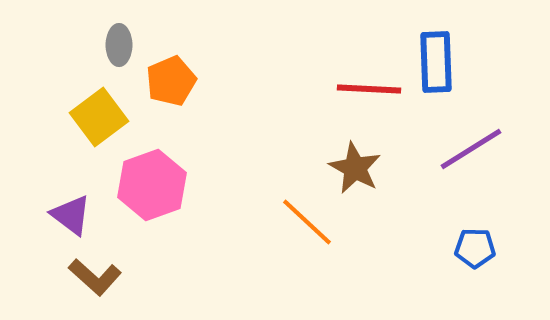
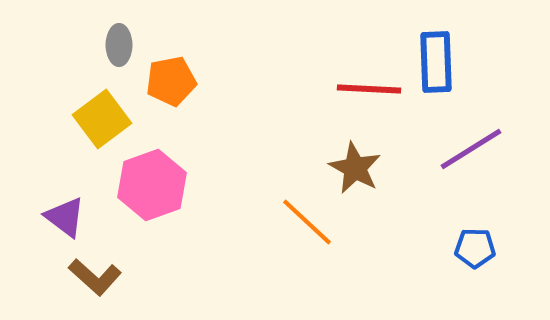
orange pentagon: rotated 12 degrees clockwise
yellow square: moved 3 px right, 2 px down
purple triangle: moved 6 px left, 2 px down
